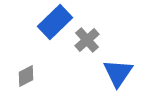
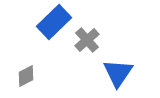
blue rectangle: moved 1 px left
